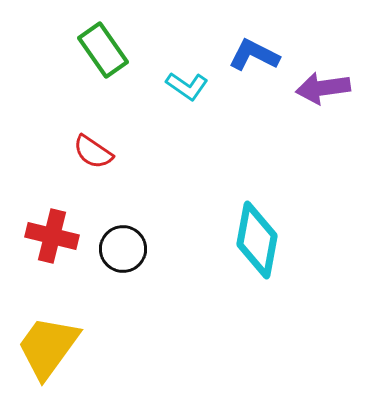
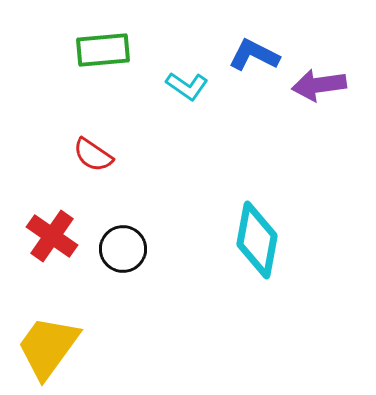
green rectangle: rotated 60 degrees counterclockwise
purple arrow: moved 4 px left, 3 px up
red semicircle: moved 3 px down
red cross: rotated 21 degrees clockwise
